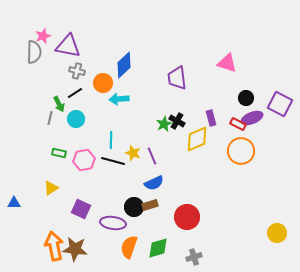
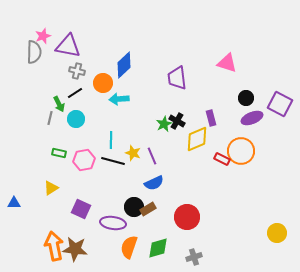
red rectangle at (238, 124): moved 16 px left, 35 px down
brown rectangle at (150, 205): moved 2 px left, 4 px down; rotated 14 degrees counterclockwise
